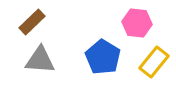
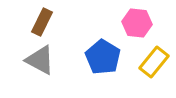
brown rectangle: moved 10 px right; rotated 20 degrees counterclockwise
gray triangle: rotated 24 degrees clockwise
